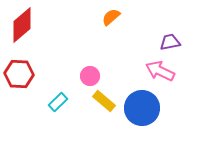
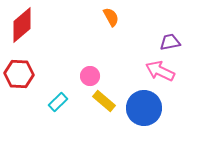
orange semicircle: rotated 102 degrees clockwise
blue circle: moved 2 px right
